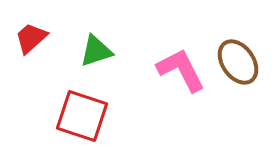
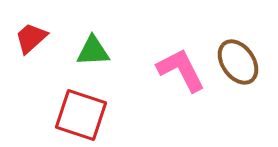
green triangle: moved 3 px left; rotated 15 degrees clockwise
red square: moved 1 px left, 1 px up
